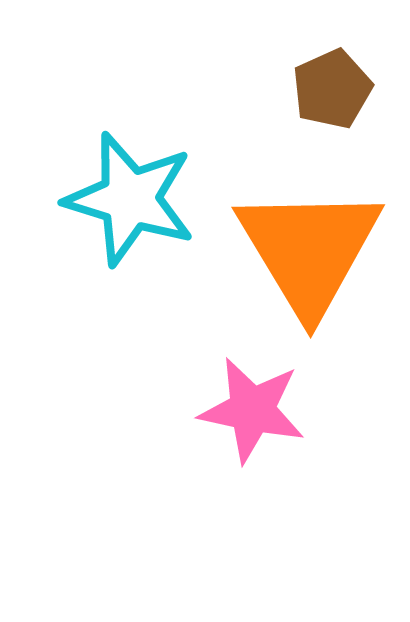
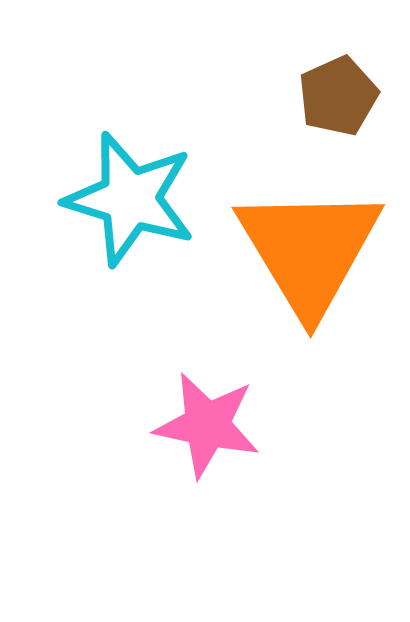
brown pentagon: moved 6 px right, 7 px down
pink star: moved 45 px left, 15 px down
